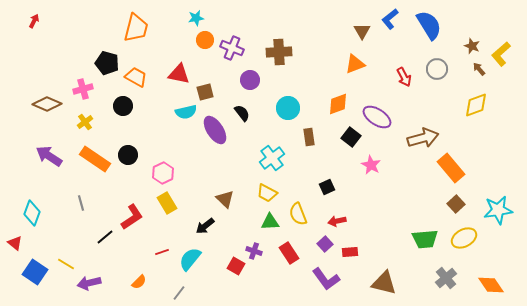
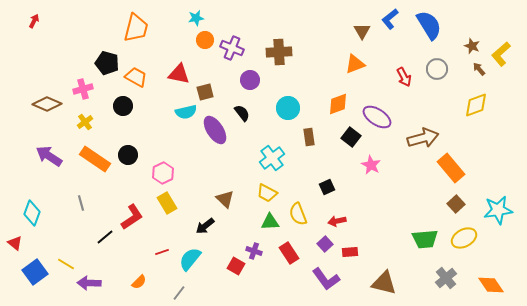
blue square at (35, 272): rotated 20 degrees clockwise
purple arrow at (89, 283): rotated 15 degrees clockwise
